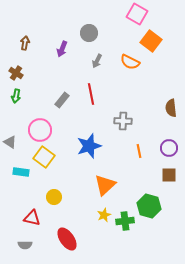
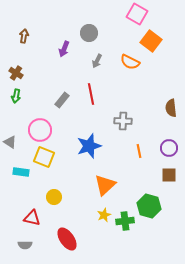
brown arrow: moved 1 px left, 7 px up
purple arrow: moved 2 px right
yellow square: rotated 15 degrees counterclockwise
